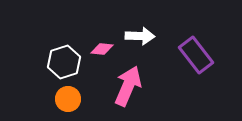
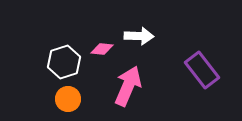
white arrow: moved 1 px left
purple rectangle: moved 6 px right, 15 px down
